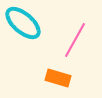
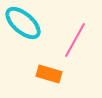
orange rectangle: moved 9 px left, 4 px up
